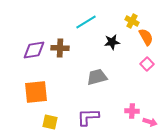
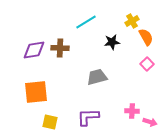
yellow cross: rotated 32 degrees clockwise
